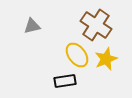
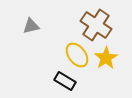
gray triangle: moved 1 px left
yellow star: moved 1 px up; rotated 10 degrees counterclockwise
black rectangle: rotated 40 degrees clockwise
